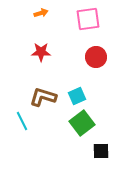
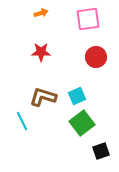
black square: rotated 18 degrees counterclockwise
